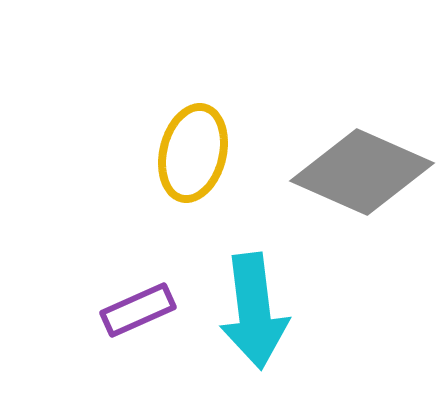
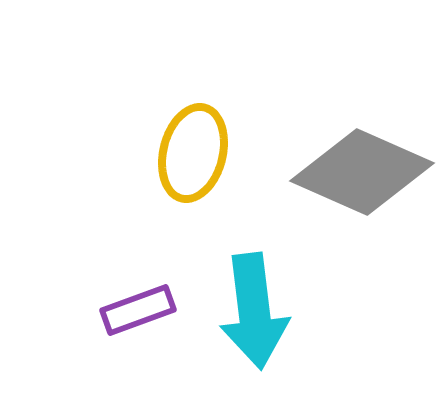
purple rectangle: rotated 4 degrees clockwise
